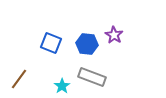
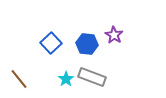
blue square: rotated 25 degrees clockwise
brown line: rotated 75 degrees counterclockwise
cyan star: moved 4 px right, 7 px up
